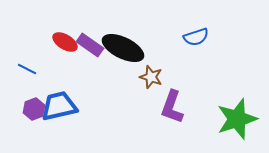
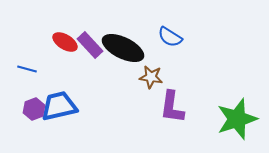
blue semicircle: moved 26 px left; rotated 50 degrees clockwise
purple rectangle: rotated 12 degrees clockwise
blue line: rotated 12 degrees counterclockwise
brown star: rotated 10 degrees counterclockwise
purple L-shape: rotated 12 degrees counterclockwise
